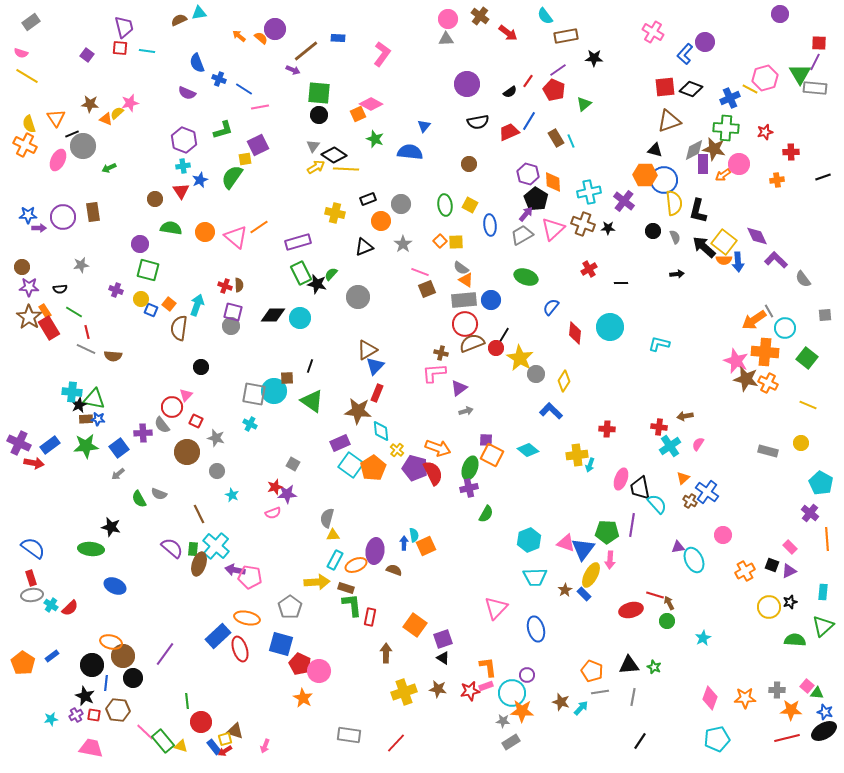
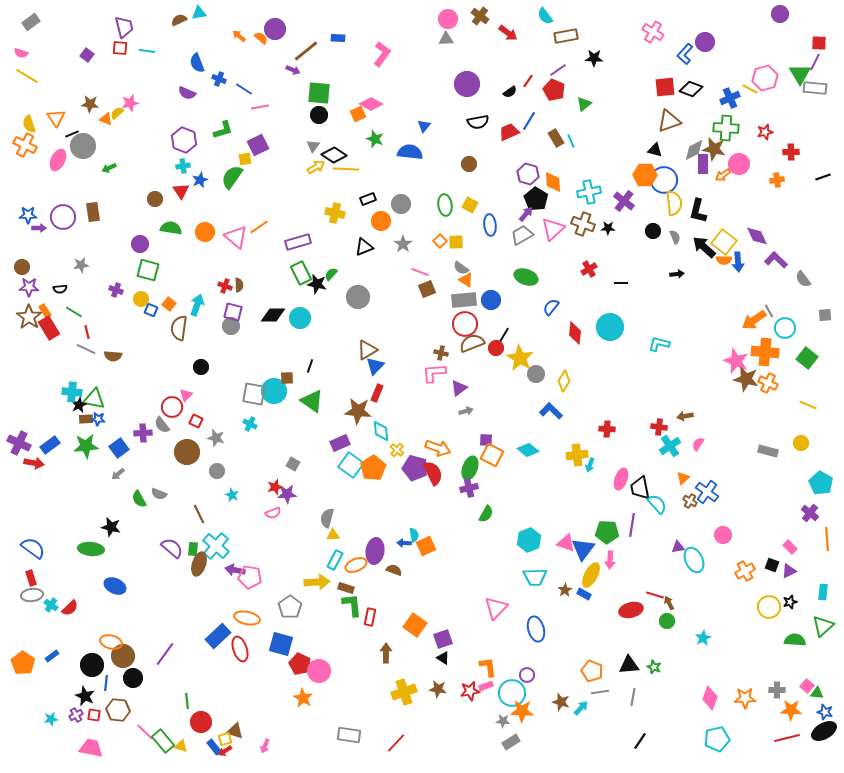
blue arrow at (404, 543): rotated 88 degrees counterclockwise
blue rectangle at (584, 594): rotated 16 degrees counterclockwise
